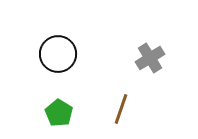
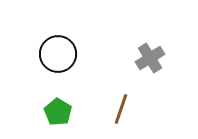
green pentagon: moved 1 px left, 1 px up
